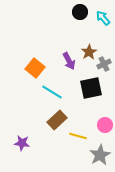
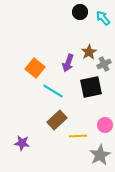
purple arrow: moved 1 px left, 2 px down; rotated 48 degrees clockwise
black square: moved 1 px up
cyan line: moved 1 px right, 1 px up
yellow line: rotated 18 degrees counterclockwise
